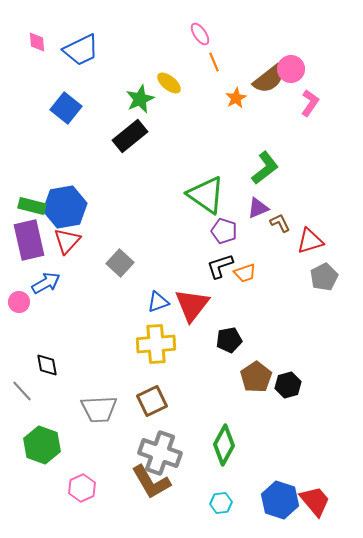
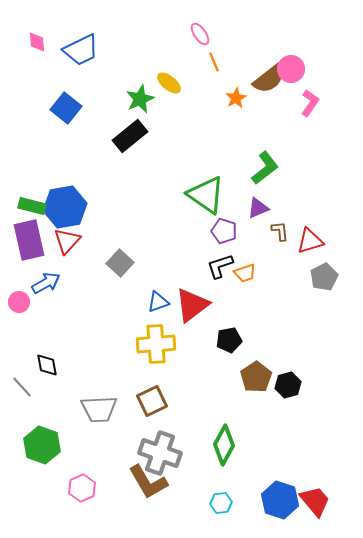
brown L-shape at (280, 223): moved 8 px down; rotated 20 degrees clockwise
red triangle at (192, 305): rotated 15 degrees clockwise
gray line at (22, 391): moved 4 px up
brown L-shape at (151, 482): moved 3 px left
